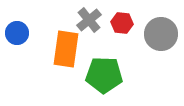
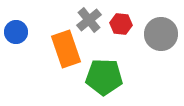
red hexagon: moved 1 px left, 1 px down
blue circle: moved 1 px left, 1 px up
orange rectangle: rotated 27 degrees counterclockwise
green pentagon: moved 2 px down
